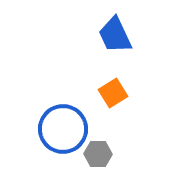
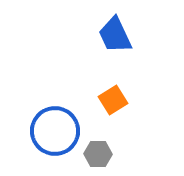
orange square: moved 7 px down
blue circle: moved 8 px left, 2 px down
